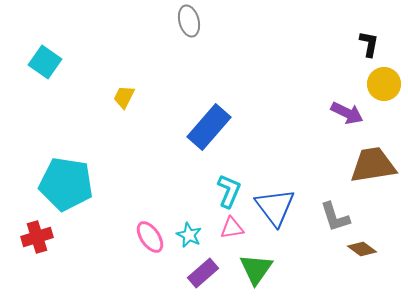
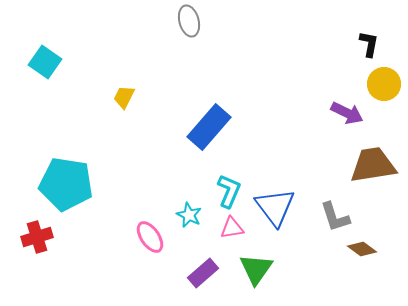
cyan star: moved 20 px up
